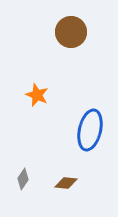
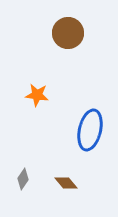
brown circle: moved 3 px left, 1 px down
orange star: rotated 15 degrees counterclockwise
brown diamond: rotated 45 degrees clockwise
